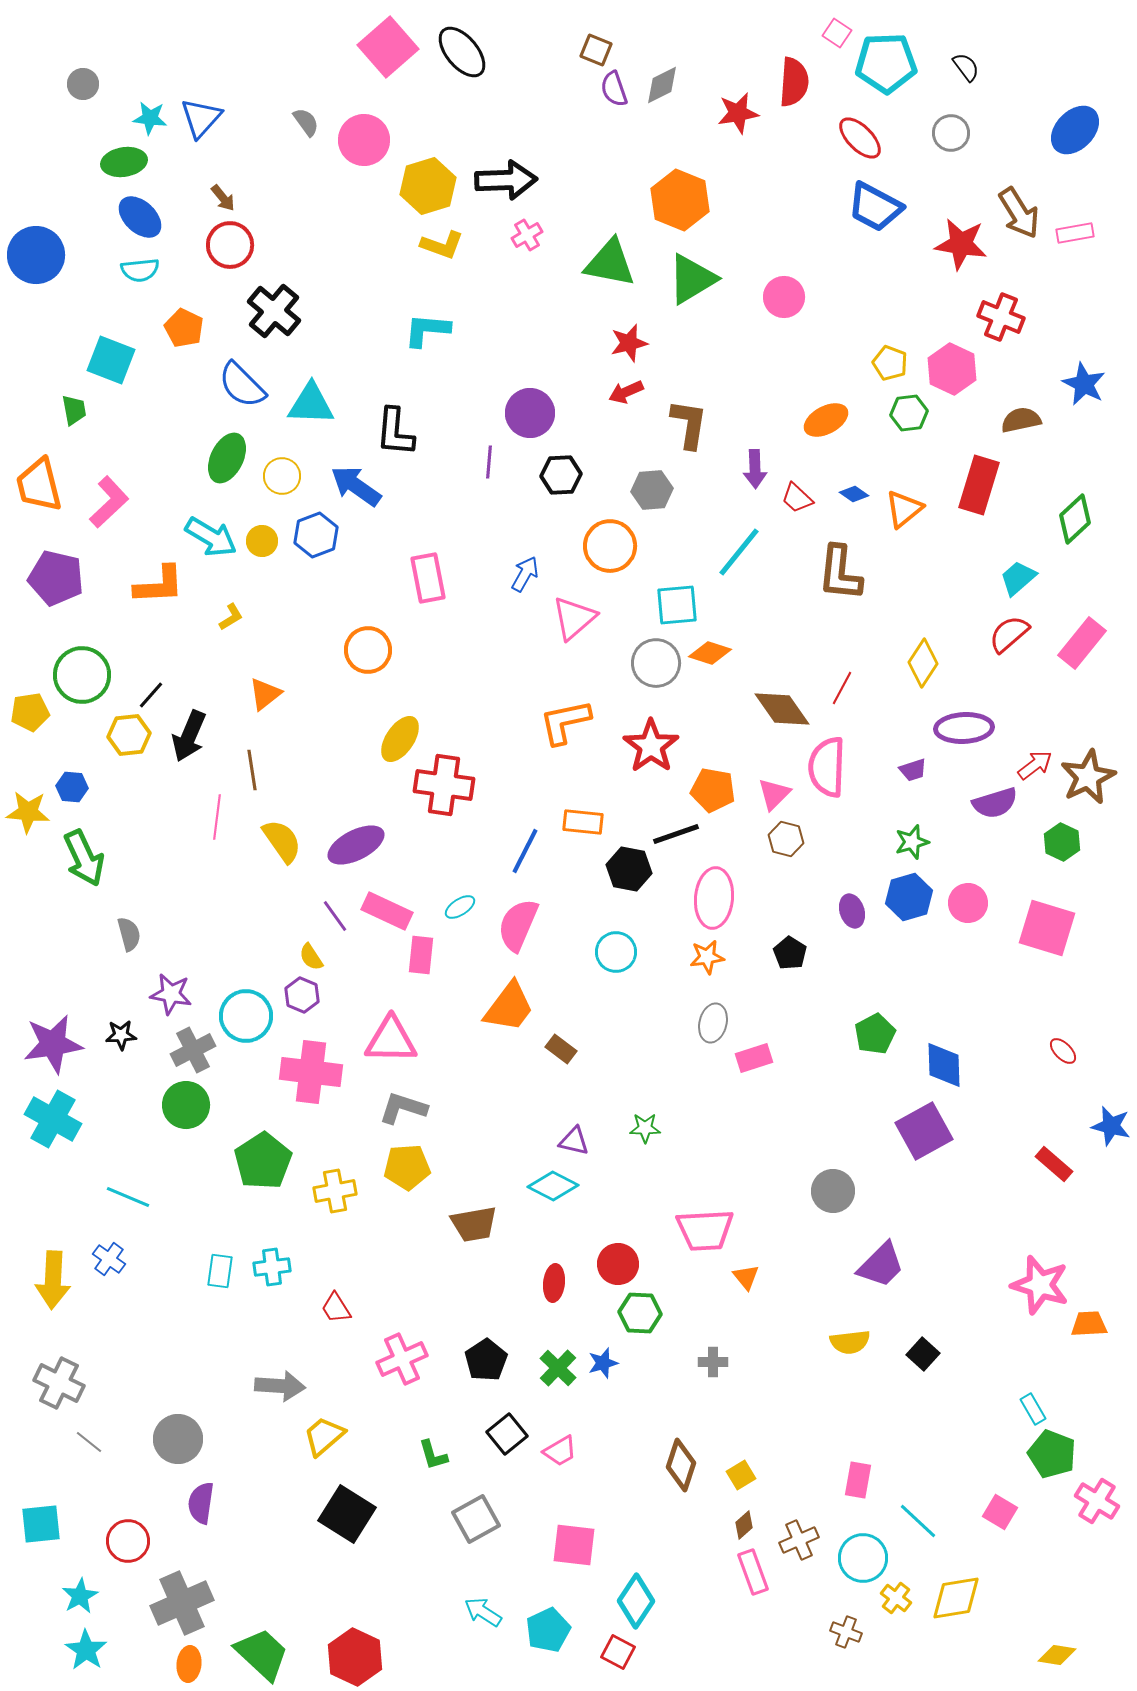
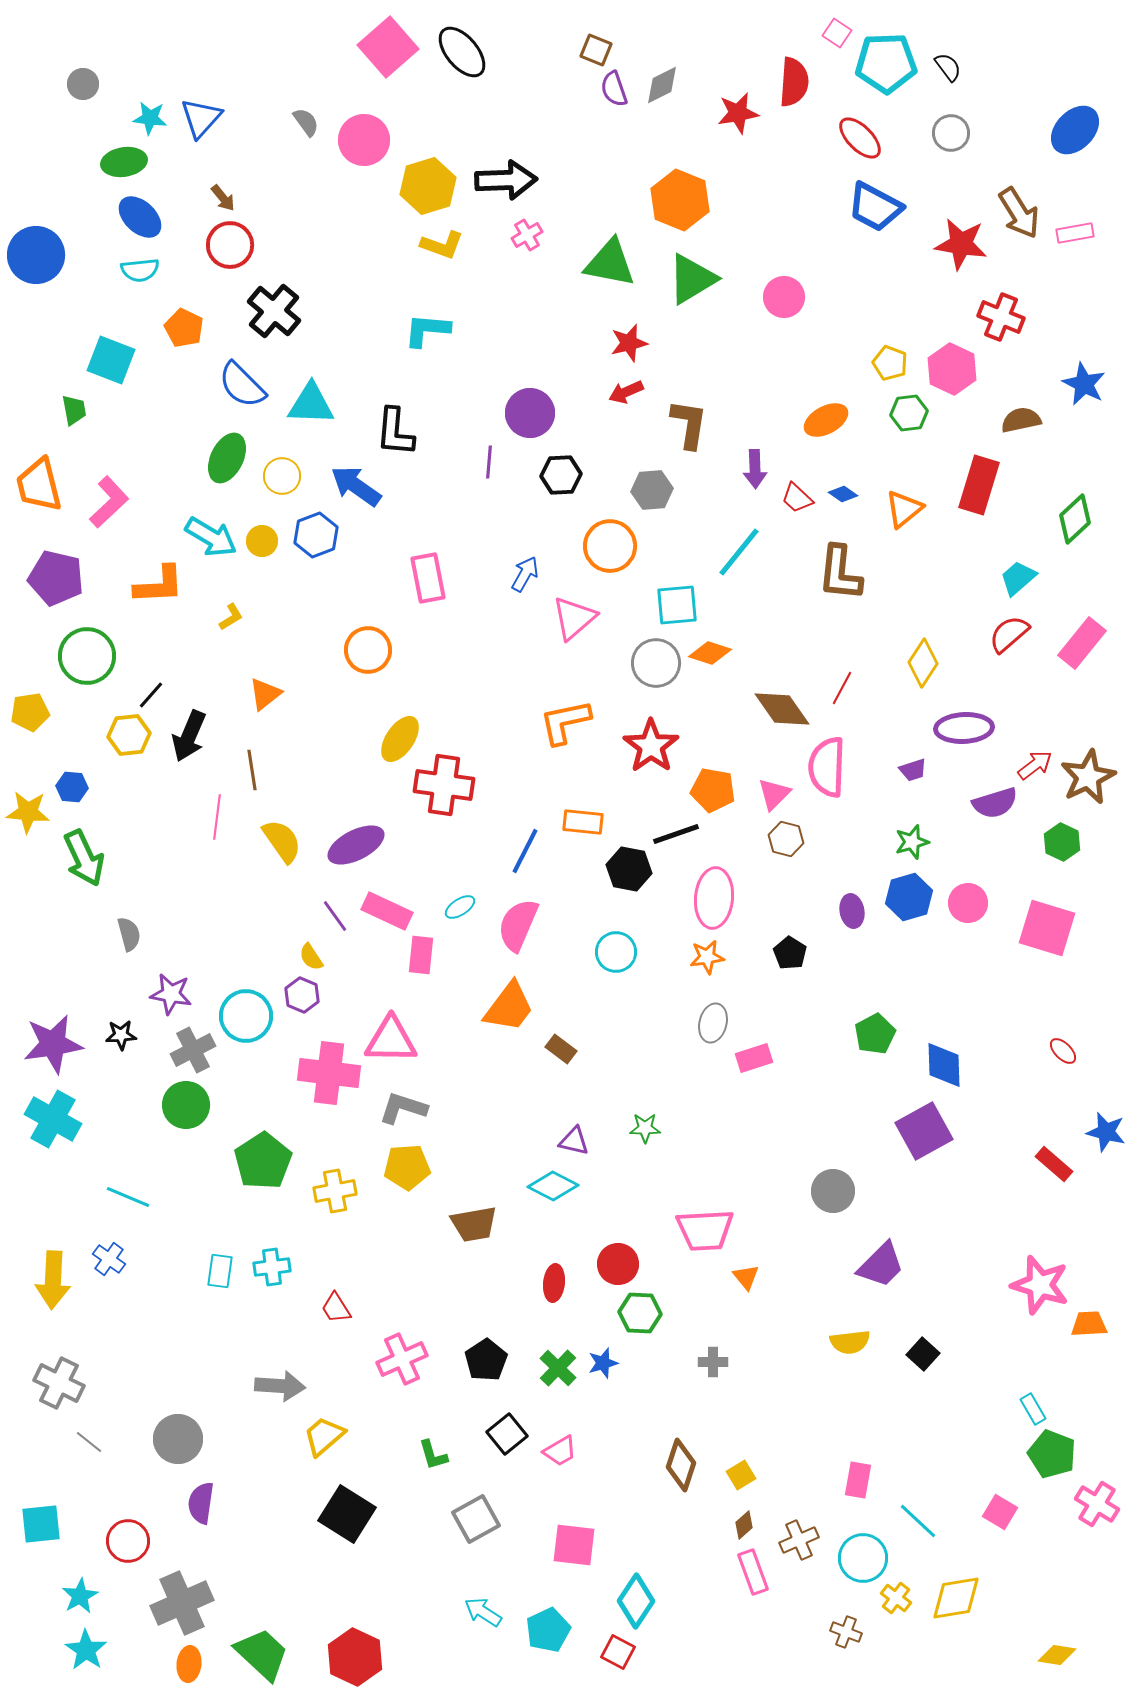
black semicircle at (966, 67): moved 18 px left
blue diamond at (854, 494): moved 11 px left
green circle at (82, 675): moved 5 px right, 19 px up
purple ellipse at (852, 911): rotated 8 degrees clockwise
pink cross at (311, 1072): moved 18 px right, 1 px down
blue star at (1111, 1126): moved 5 px left, 6 px down
pink cross at (1097, 1501): moved 3 px down
